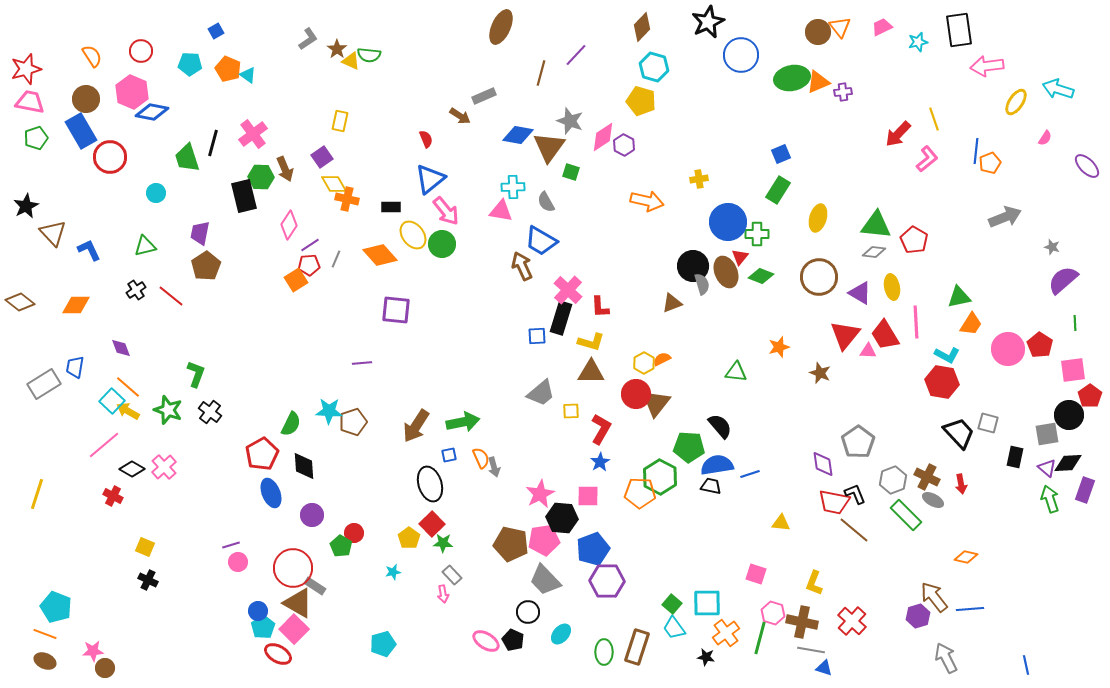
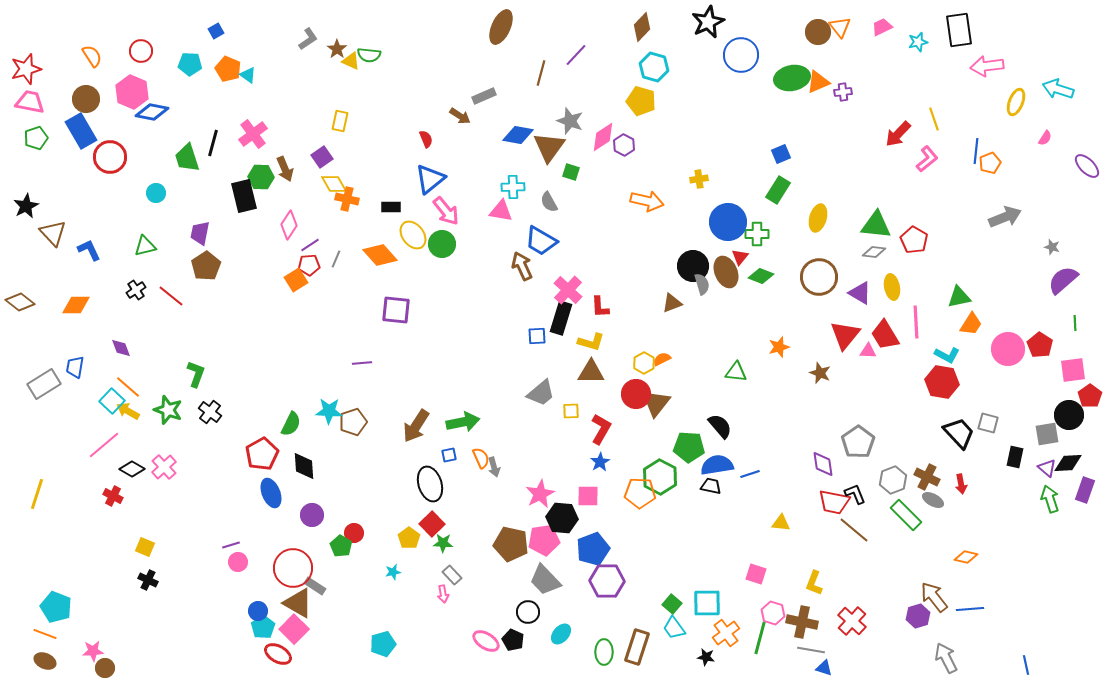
yellow ellipse at (1016, 102): rotated 12 degrees counterclockwise
gray semicircle at (546, 202): moved 3 px right
